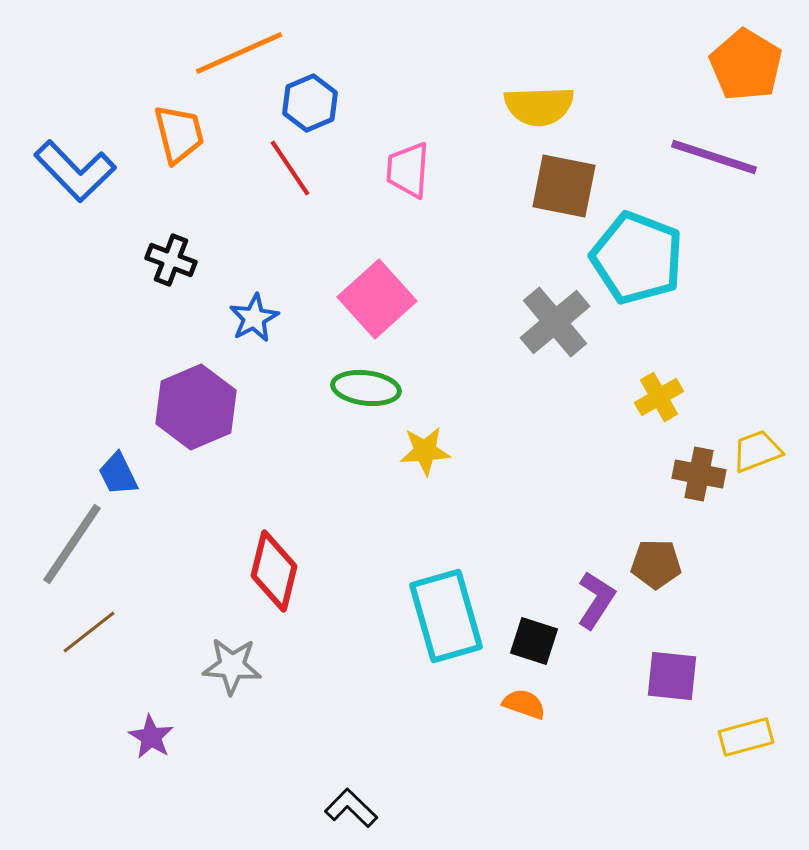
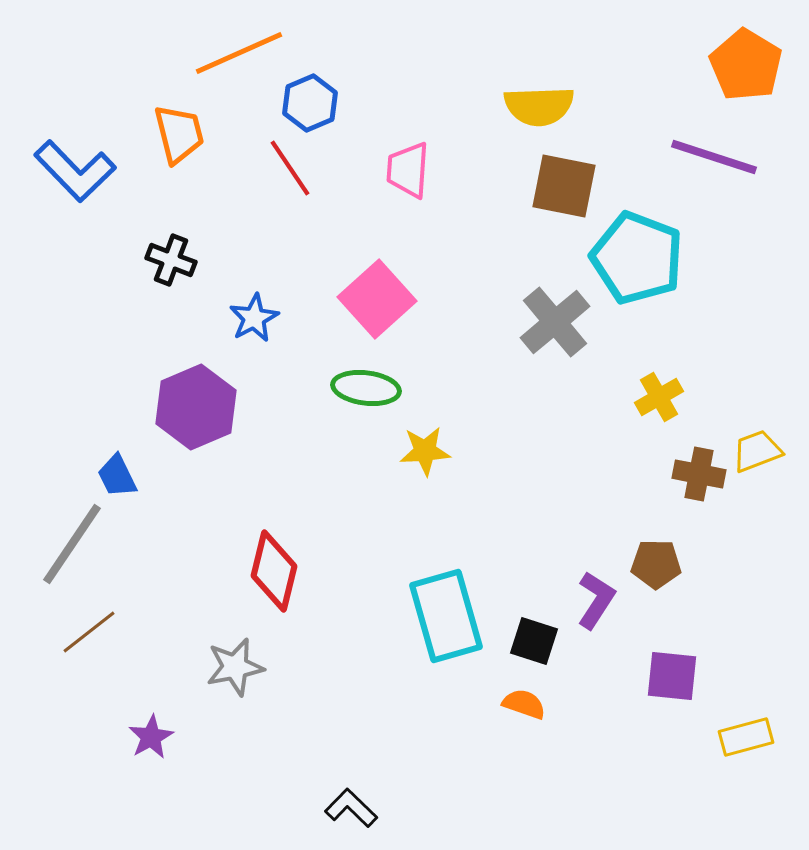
blue trapezoid: moved 1 px left, 2 px down
gray star: moved 3 px right, 1 px down; rotated 16 degrees counterclockwise
purple star: rotated 12 degrees clockwise
